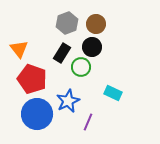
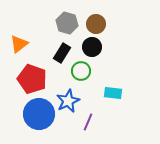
gray hexagon: rotated 25 degrees counterclockwise
orange triangle: moved 5 px up; rotated 30 degrees clockwise
green circle: moved 4 px down
cyan rectangle: rotated 18 degrees counterclockwise
blue circle: moved 2 px right
